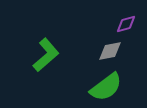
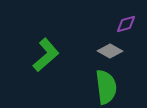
gray diamond: rotated 40 degrees clockwise
green semicircle: rotated 60 degrees counterclockwise
